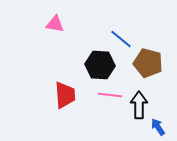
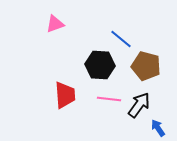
pink triangle: rotated 30 degrees counterclockwise
brown pentagon: moved 2 px left, 3 px down
pink line: moved 1 px left, 4 px down
black arrow: rotated 36 degrees clockwise
blue arrow: moved 1 px down
